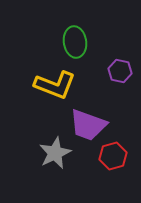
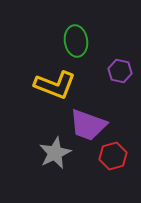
green ellipse: moved 1 px right, 1 px up
